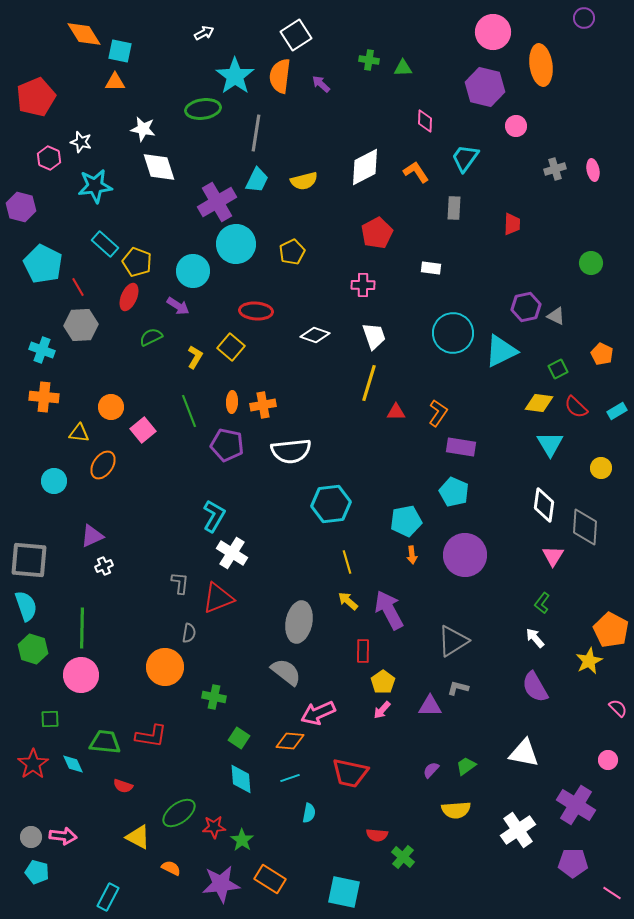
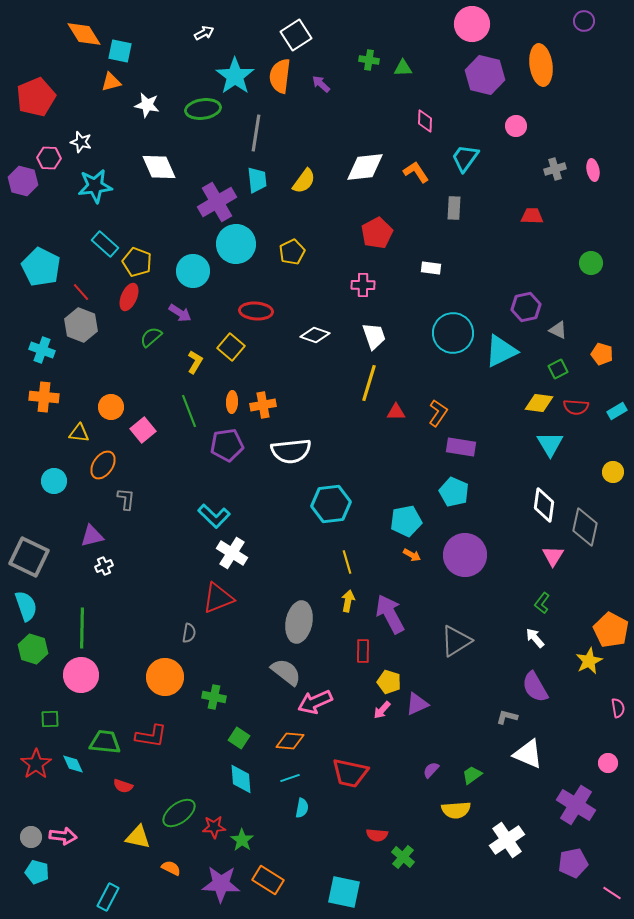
purple circle at (584, 18): moved 3 px down
pink circle at (493, 32): moved 21 px left, 8 px up
orange triangle at (115, 82): moved 4 px left; rotated 15 degrees counterclockwise
purple hexagon at (485, 87): moved 12 px up
white star at (143, 129): moved 4 px right, 24 px up
pink hexagon at (49, 158): rotated 20 degrees counterclockwise
white diamond at (159, 167): rotated 6 degrees counterclockwise
white diamond at (365, 167): rotated 21 degrees clockwise
cyan trapezoid at (257, 180): rotated 32 degrees counterclockwise
yellow semicircle at (304, 181): rotated 40 degrees counterclockwise
purple hexagon at (21, 207): moved 2 px right, 26 px up
red trapezoid at (512, 224): moved 20 px right, 8 px up; rotated 90 degrees counterclockwise
cyan pentagon at (43, 264): moved 2 px left, 3 px down
red line at (78, 287): moved 3 px right, 5 px down; rotated 12 degrees counterclockwise
purple arrow at (178, 306): moved 2 px right, 7 px down
gray triangle at (556, 316): moved 2 px right, 14 px down
gray hexagon at (81, 325): rotated 24 degrees clockwise
green semicircle at (151, 337): rotated 15 degrees counterclockwise
orange pentagon at (602, 354): rotated 10 degrees counterclockwise
yellow L-shape at (195, 357): moved 5 px down
red semicircle at (576, 407): rotated 40 degrees counterclockwise
purple pentagon at (227, 445): rotated 20 degrees counterclockwise
yellow circle at (601, 468): moved 12 px right, 4 px down
cyan L-shape at (214, 516): rotated 104 degrees clockwise
gray diamond at (585, 527): rotated 9 degrees clockwise
purple triangle at (92, 536): rotated 10 degrees clockwise
orange arrow at (412, 555): rotated 54 degrees counterclockwise
gray square at (29, 560): moved 3 px up; rotated 21 degrees clockwise
gray L-shape at (180, 583): moved 54 px left, 84 px up
yellow arrow at (348, 601): rotated 60 degrees clockwise
purple arrow at (389, 610): moved 1 px right, 4 px down
gray triangle at (453, 641): moved 3 px right
orange circle at (165, 667): moved 10 px down
yellow pentagon at (383, 682): moved 6 px right; rotated 20 degrees counterclockwise
gray L-shape at (458, 688): moved 49 px right, 29 px down
purple triangle at (430, 706): moved 13 px left, 2 px up; rotated 25 degrees counterclockwise
pink semicircle at (618, 708): rotated 36 degrees clockwise
pink arrow at (318, 713): moved 3 px left, 11 px up
white triangle at (524, 753): moved 4 px right, 1 px down; rotated 12 degrees clockwise
pink circle at (608, 760): moved 3 px down
red star at (33, 764): moved 3 px right
green trapezoid at (466, 766): moved 6 px right, 9 px down
cyan semicircle at (309, 813): moved 7 px left, 5 px up
white cross at (518, 830): moved 11 px left, 10 px down
yellow triangle at (138, 837): rotated 16 degrees counterclockwise
purple pentagon at (573, 863): rotated 12 degrees counterclockwise
orange rectangle at (270, 879): moved 2 px left, 1 px down
purple star at (221, 884): rotated 9 degrees clockwise
